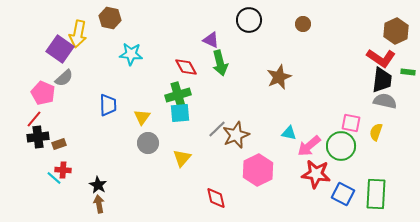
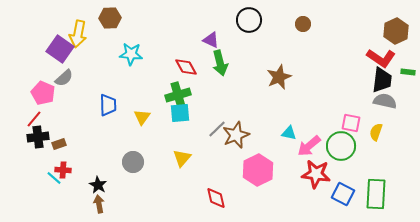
brown hexagon at (110, 18): rotated 15 degrees counterclockwise
gray circle at (148, 143): moved 15 px left, 19 px down
